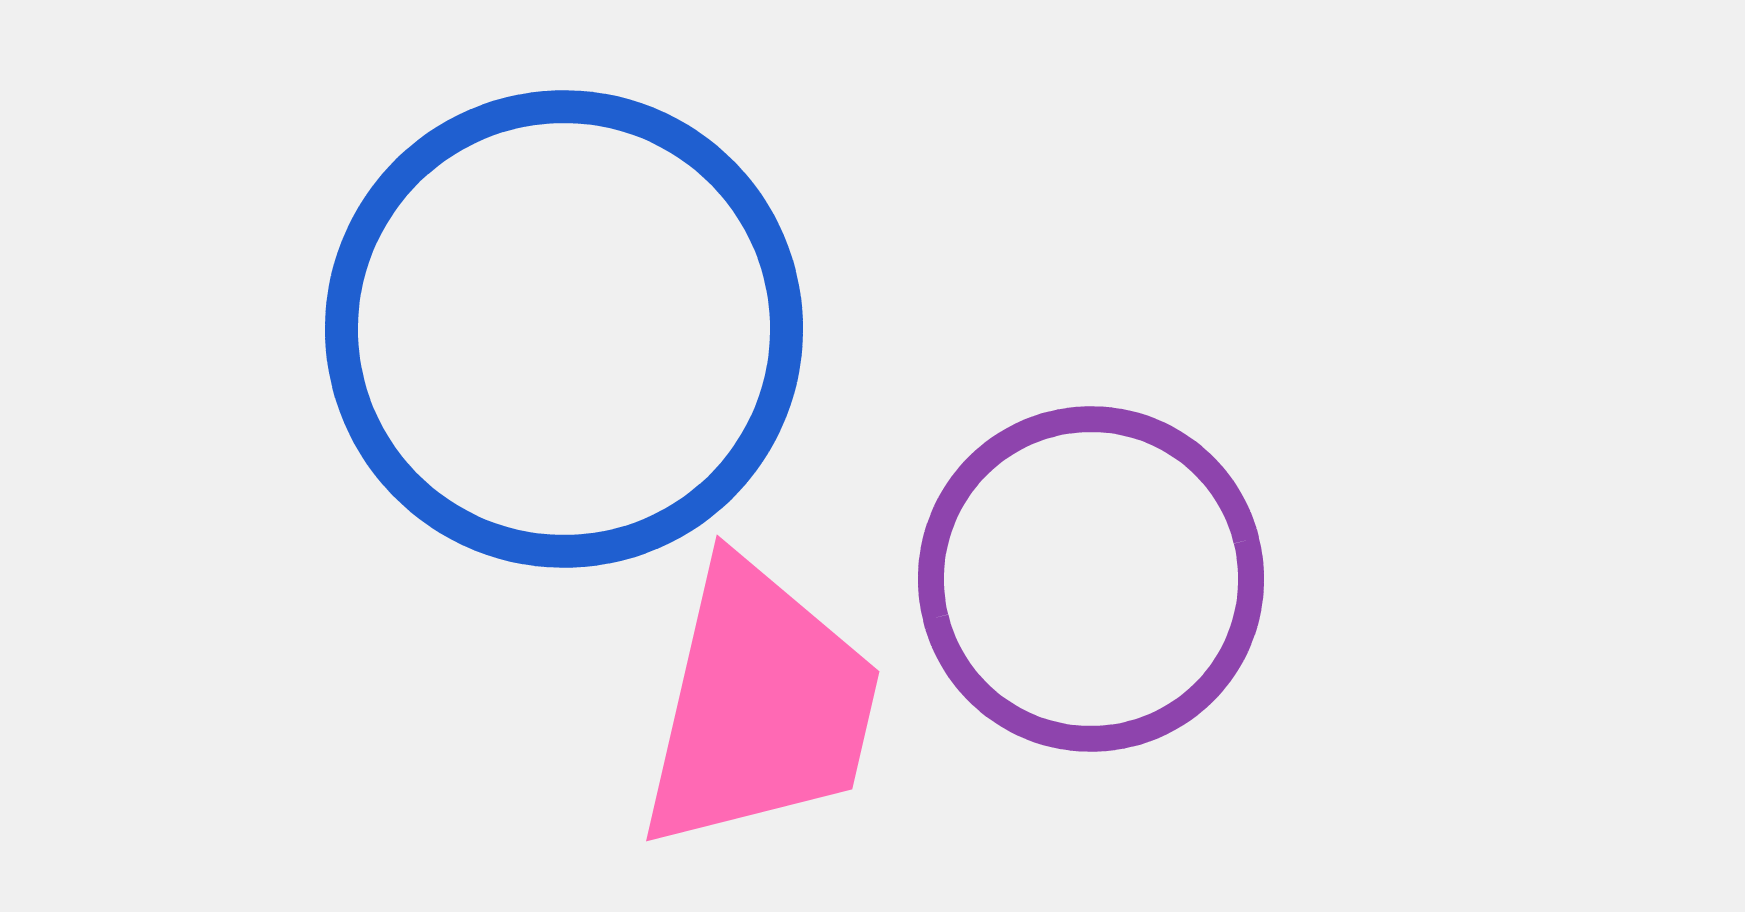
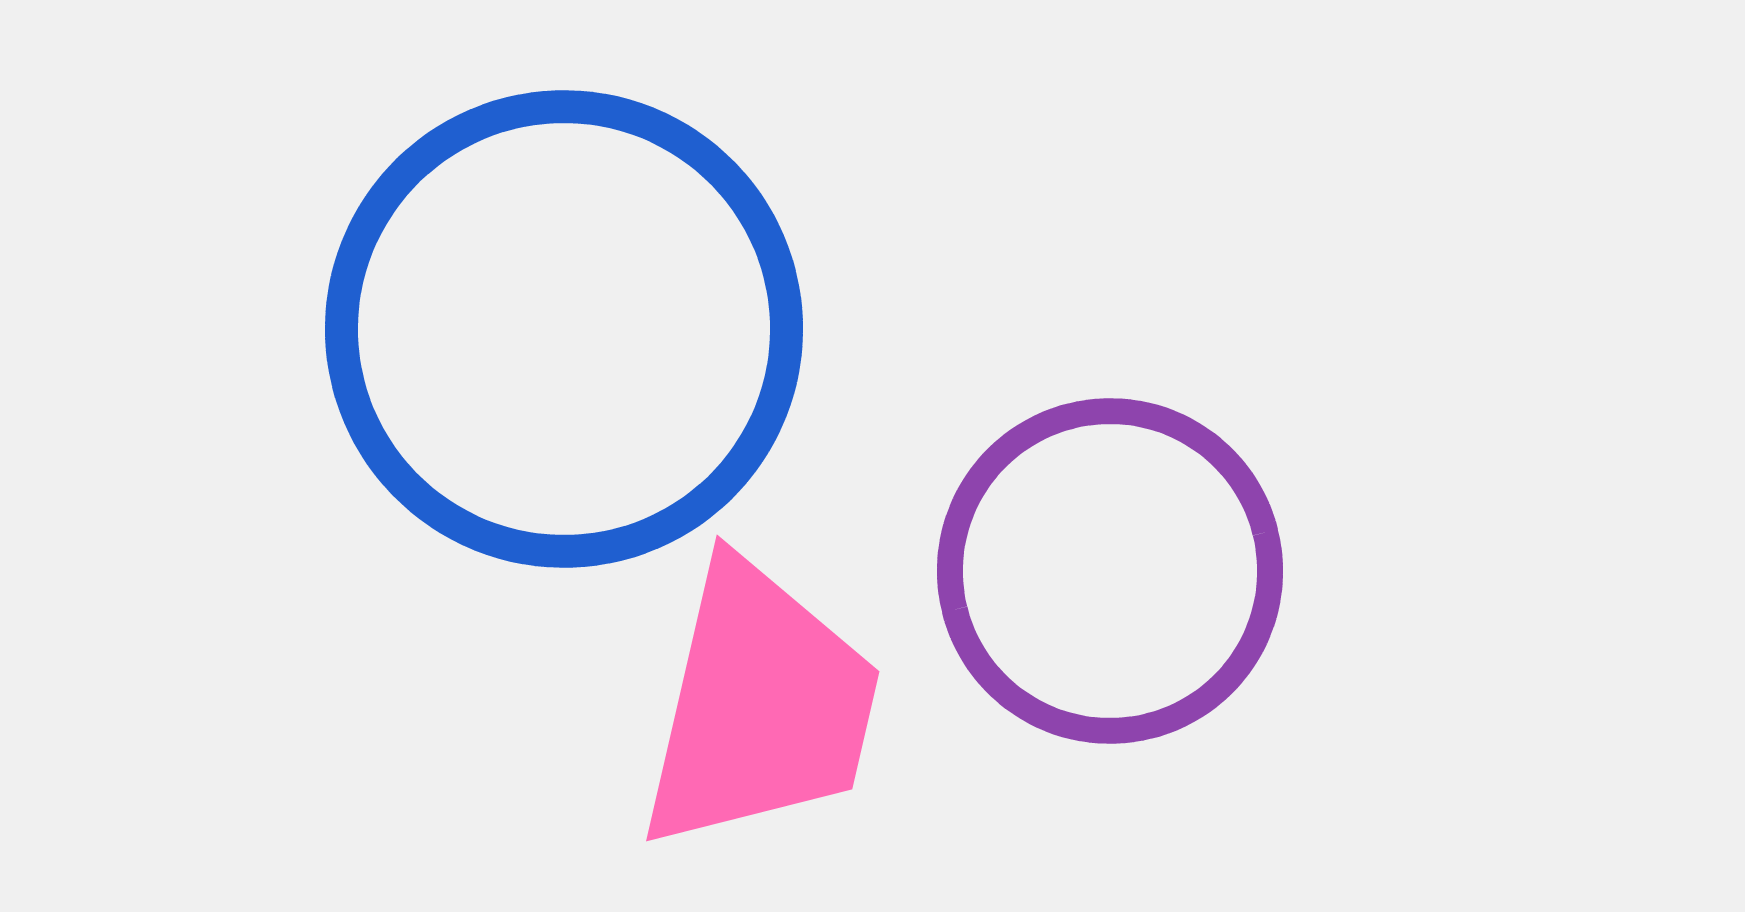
purple circle: moved 19 px right, 8 px up
